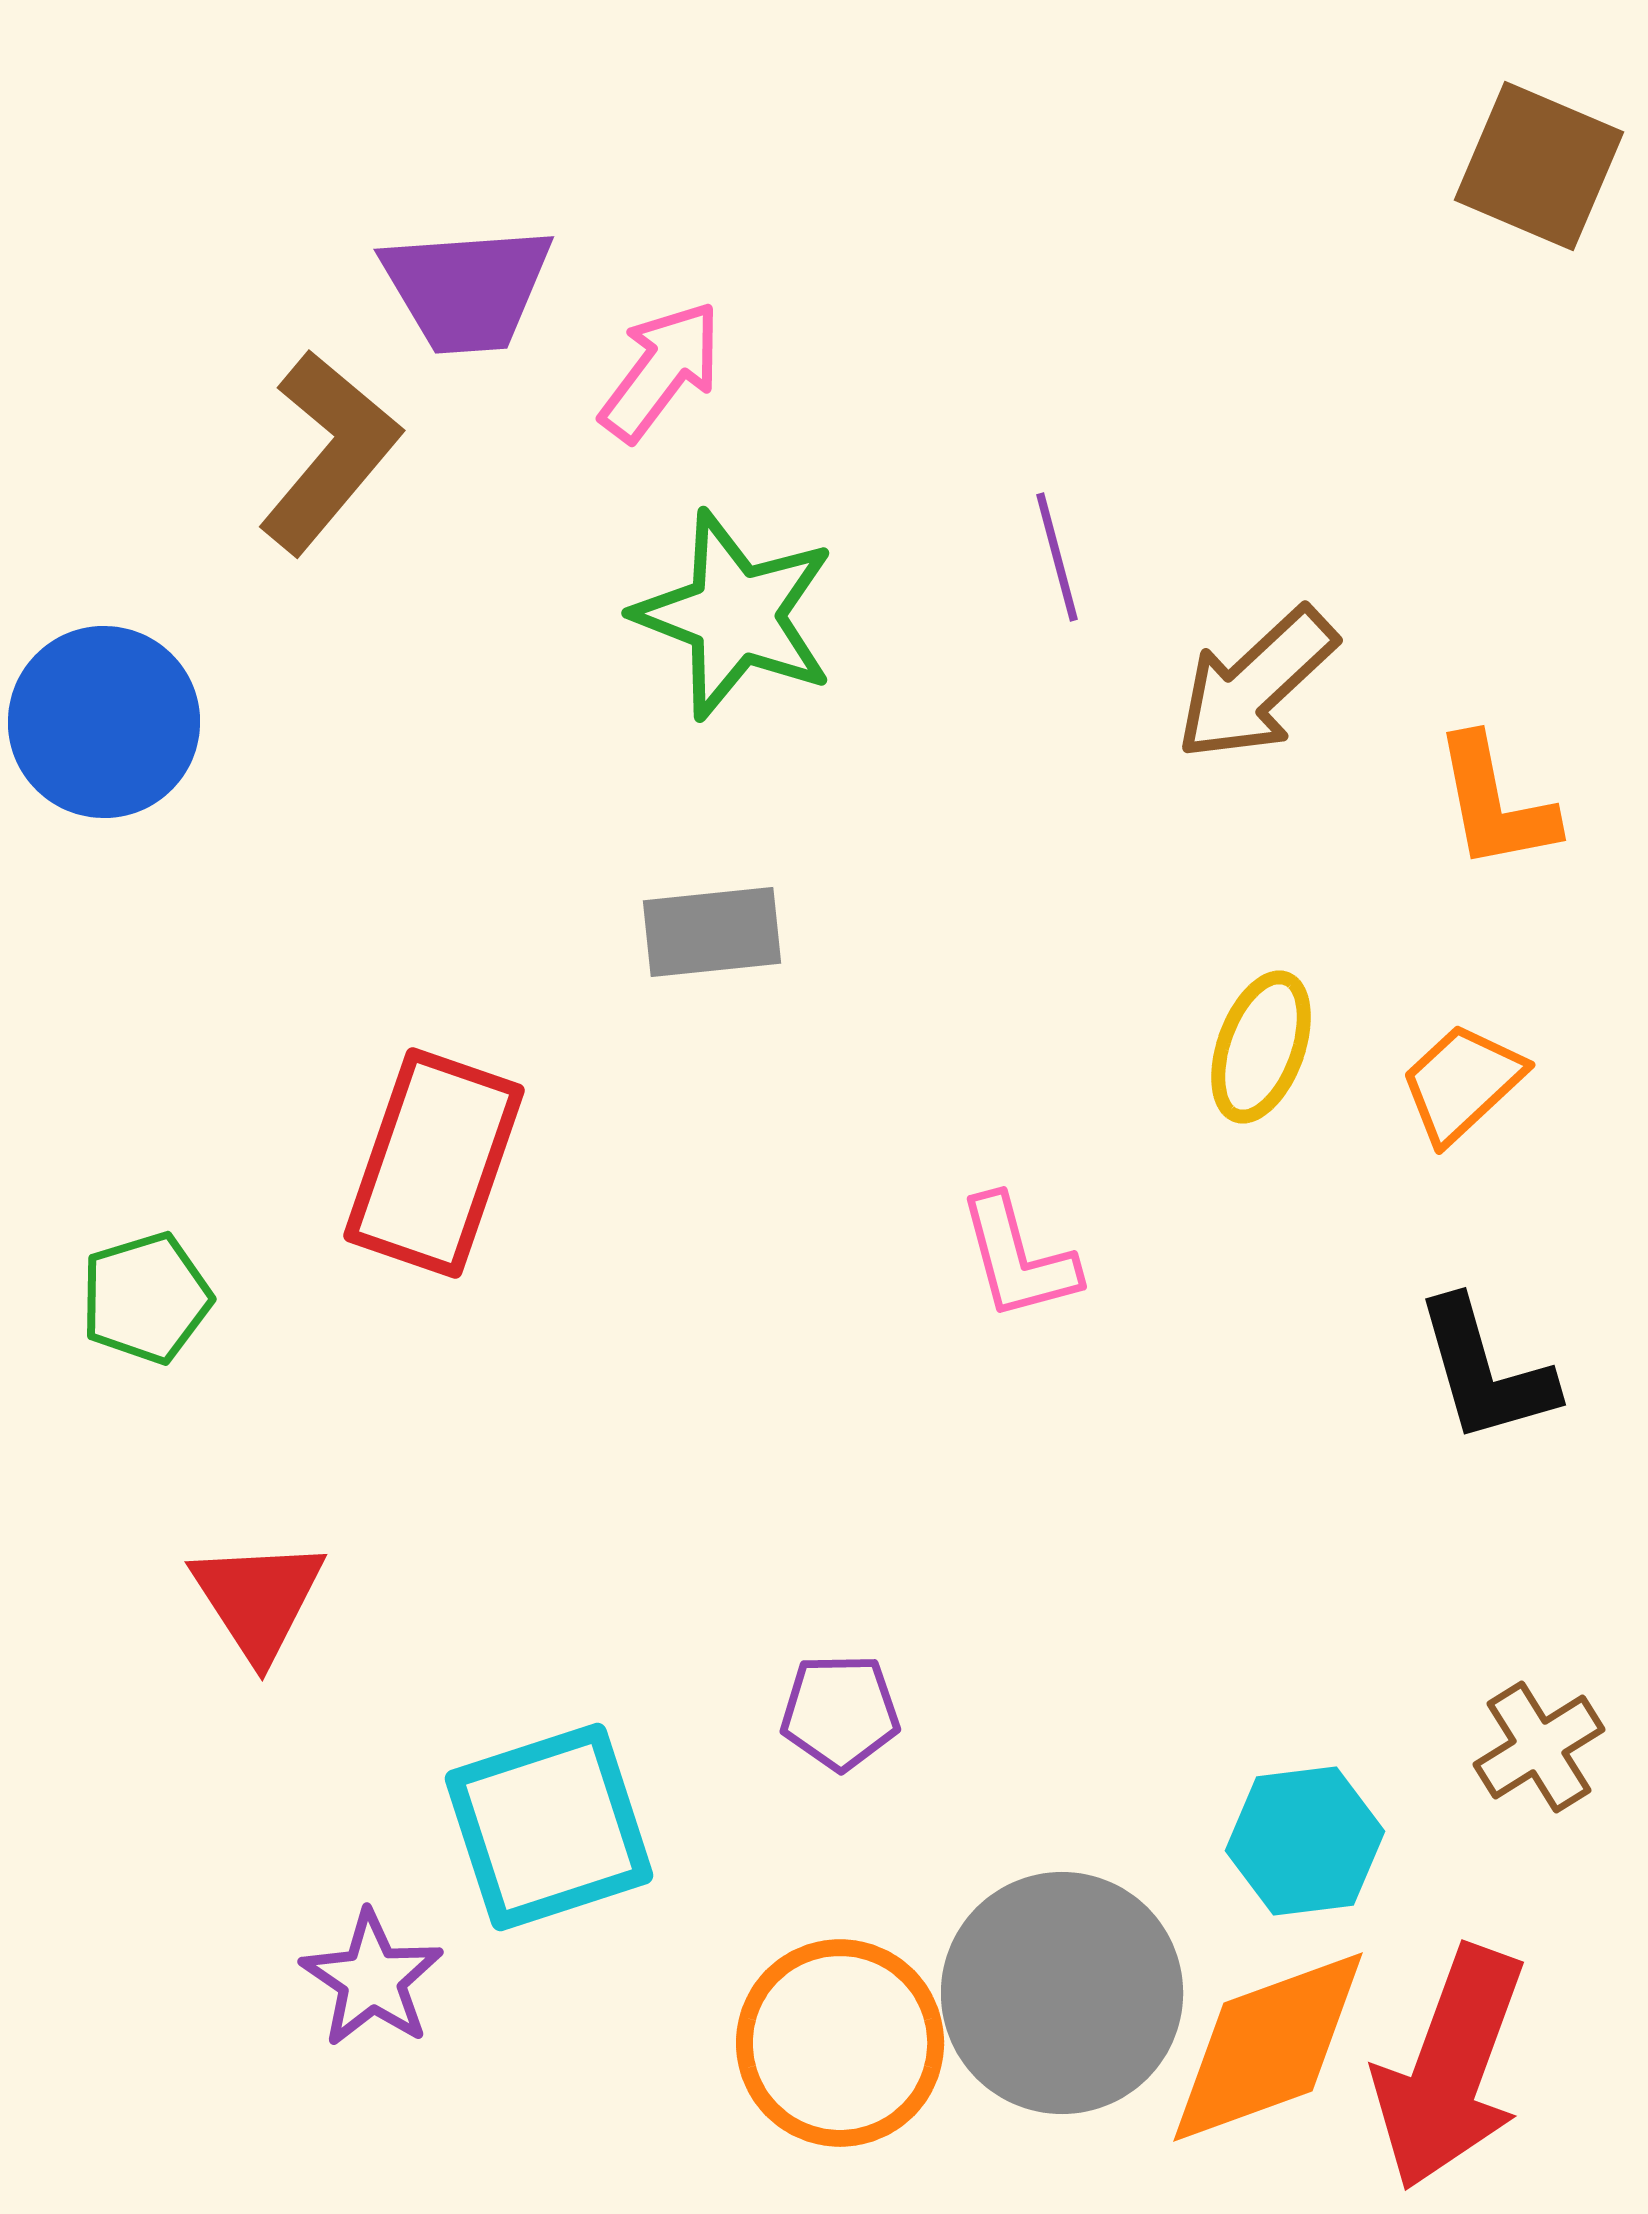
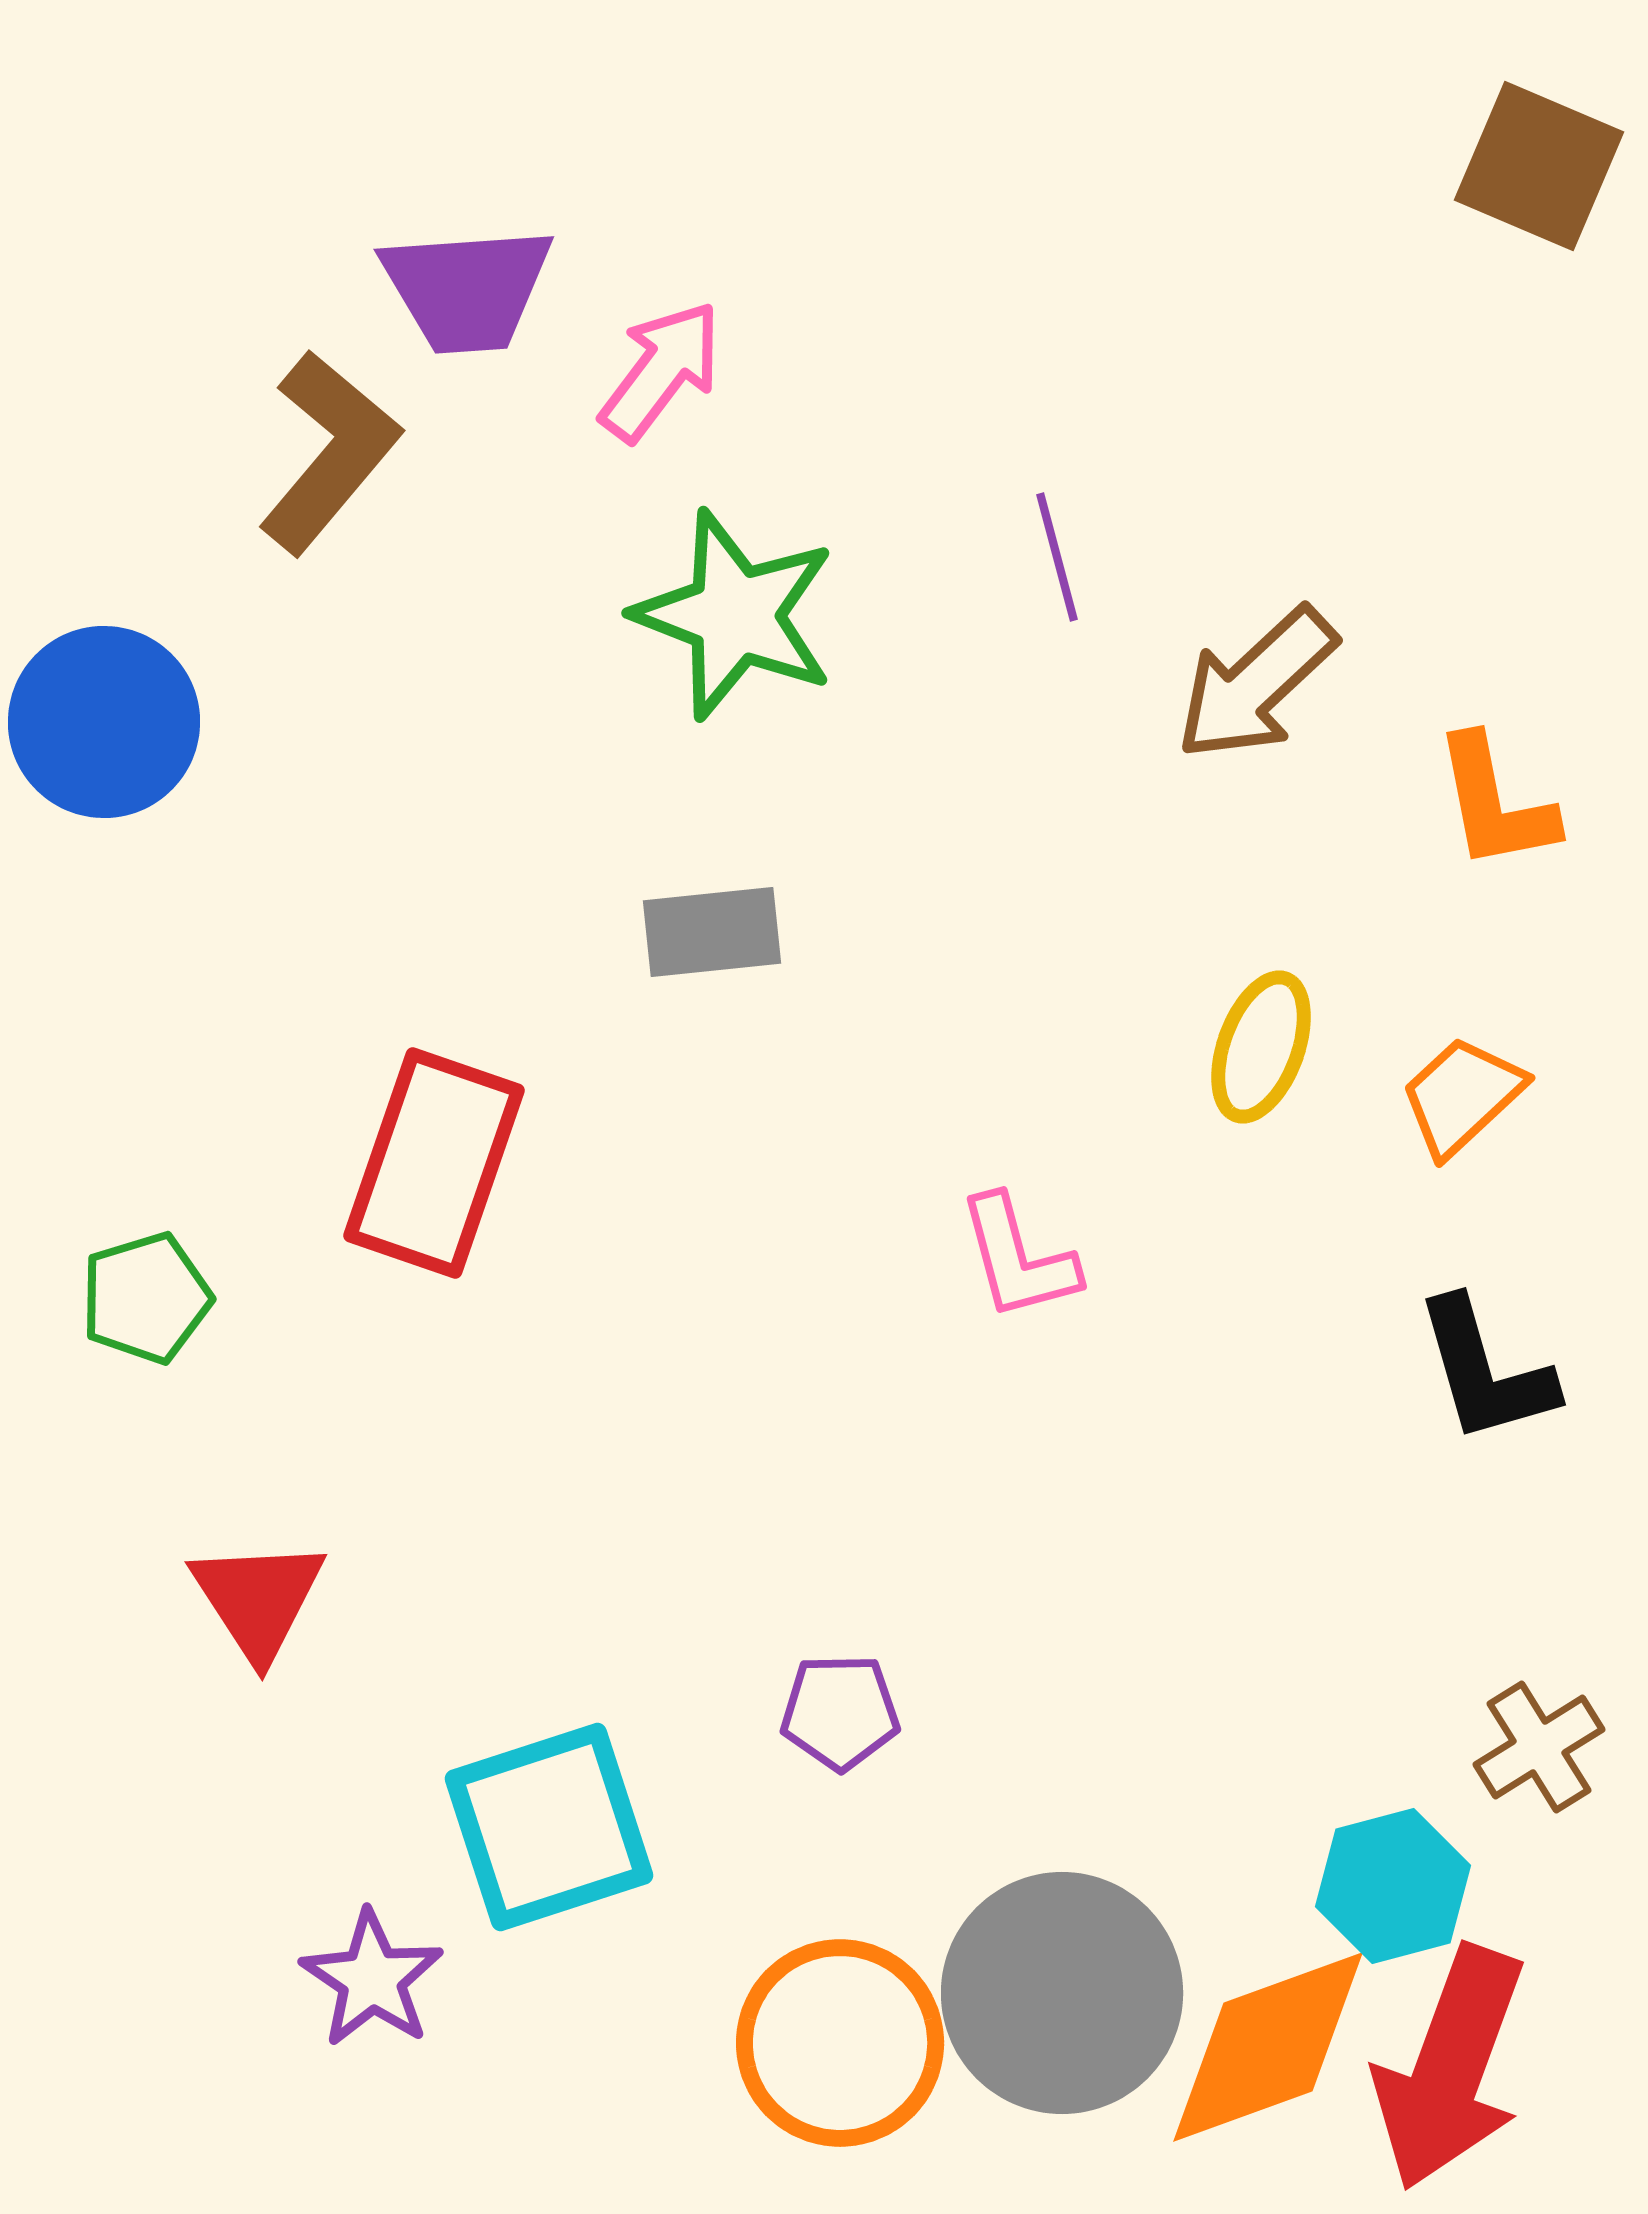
orange trapezoid: moved 13 px down
cyan hexagon: moved 88 px right, 45 px down; rotated 8 degrees counterclockwise
